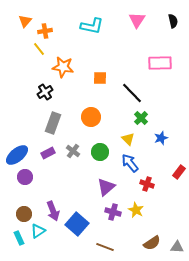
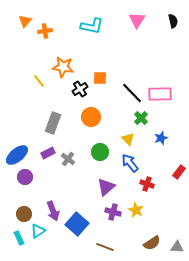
yellow line: moved 32 px down
pink rectangle: moved 31 px down
black cross: moved 35 px right, 3 px up
gray cross: moved 5 px left, 8 px down
